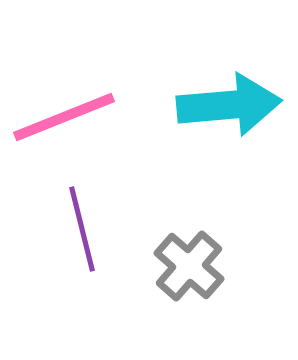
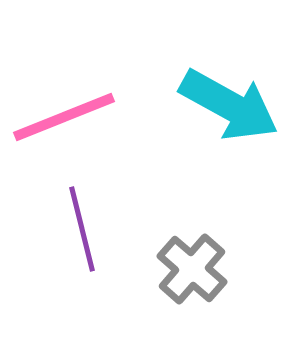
cyan arrow: rotated 34 degrees clockwise
gray cross: moved 3 px right, 3 px down
